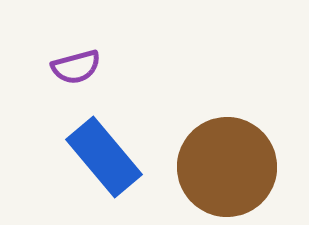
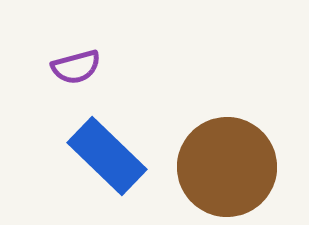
blue rectangle: moved 3 px right, 1 px up; rotated 6 degrees counterclockwise
